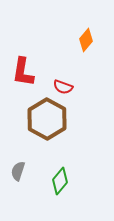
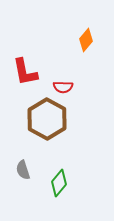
red L-shape: moved 2 px right; rotated 20 degrees counterclockwise
red semicircle: rotated 18 degrees counterclockwise
gray semicircle: moved 5 px right, 1 px up; rotated 36 degrees counterclockwise
green diamond: moved 1 px left, 2 px down
